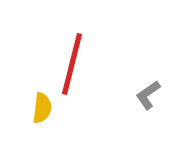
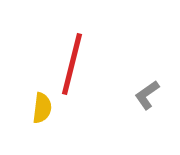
gray L-shape: moved 1 px left
